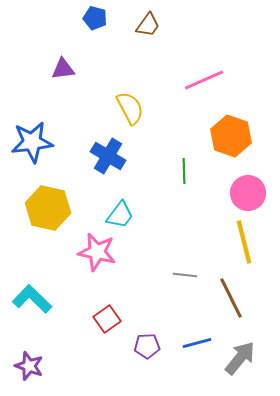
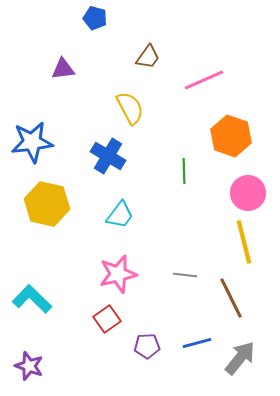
brown trapezoid: moved 32 px down
yellow hexagon: moved 1 px left, 4 px up
pink star: moved 21 px right, 22 px down; rotated 27 degrees counterclockwise
